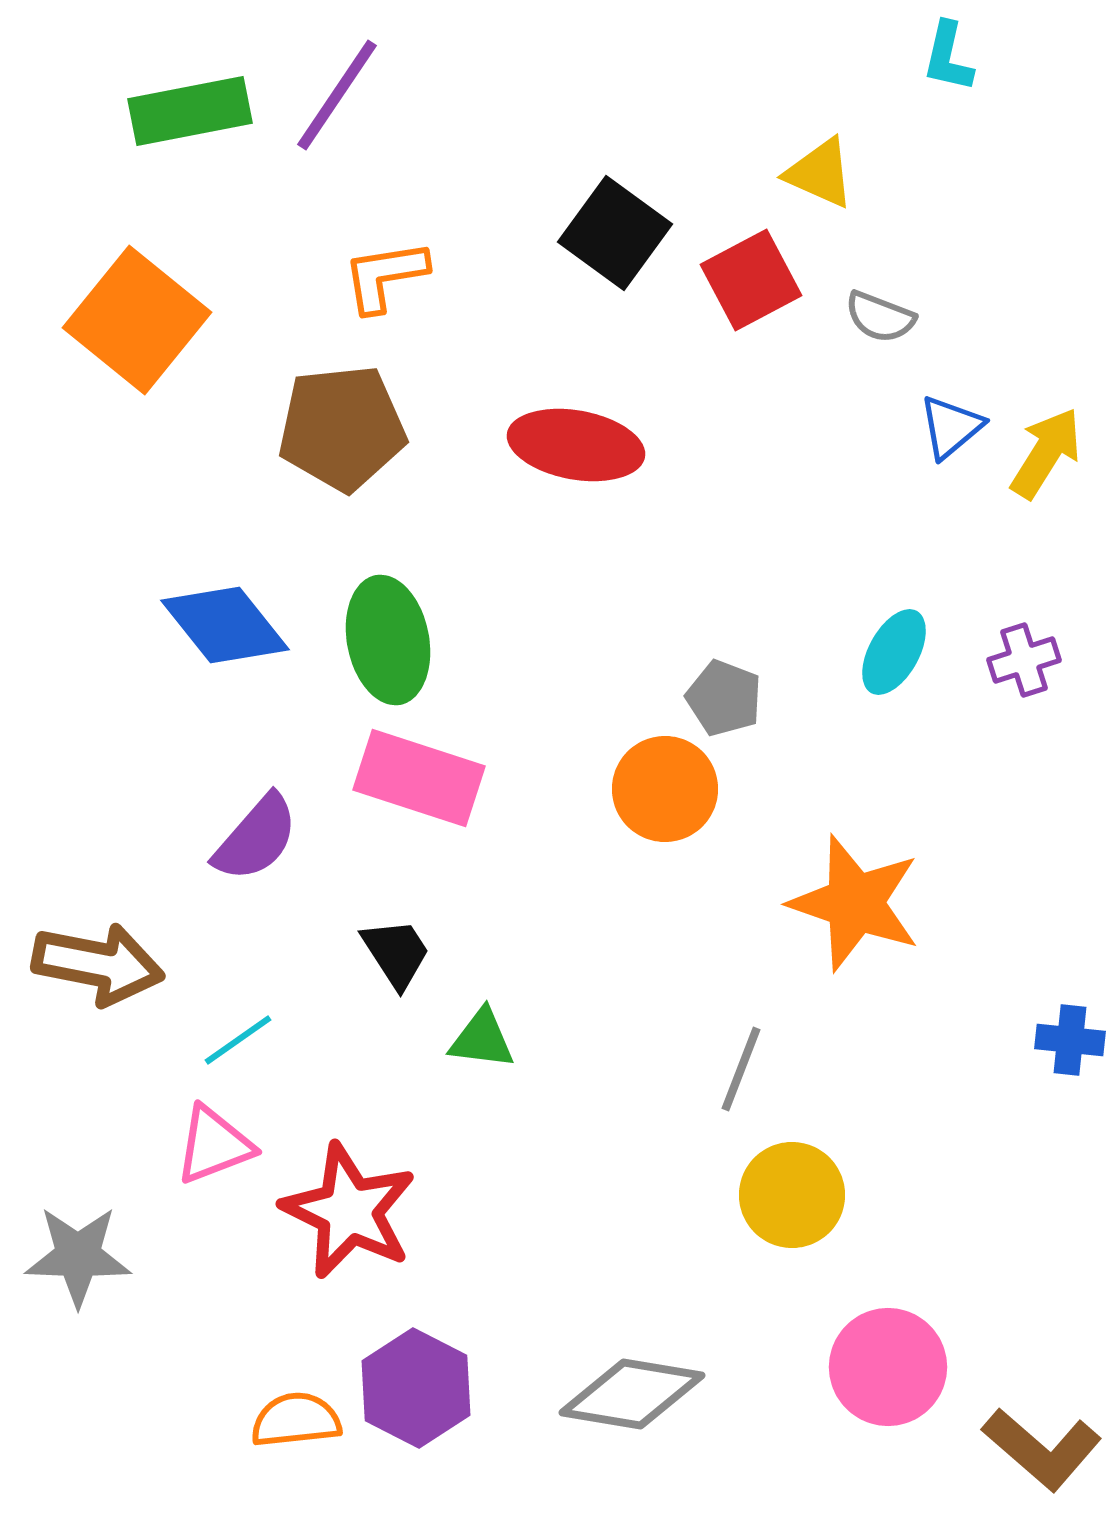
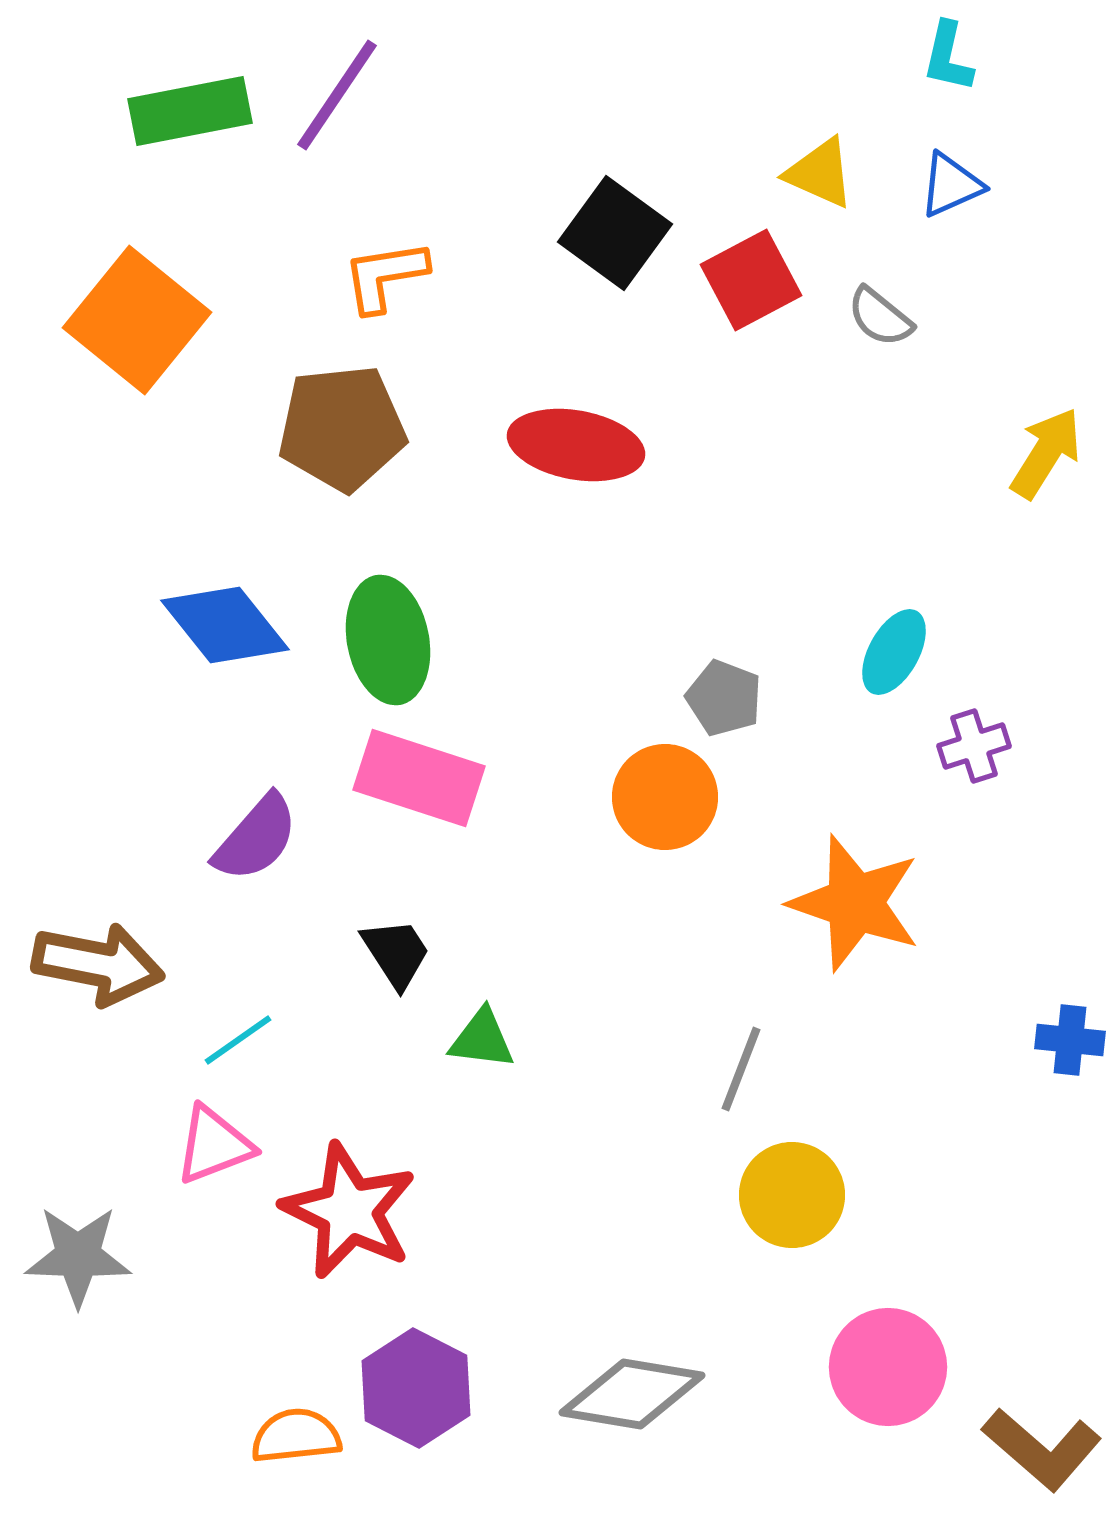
gray semicircle: rotated 18 degrees clockwise
blue triangle: moved 242 px up; rotated 16 degrees clockwise
purple cross: moved 50 px left, 86 px down
orange circle: moved 8 px down
orange semicircle: moved 16 px down
